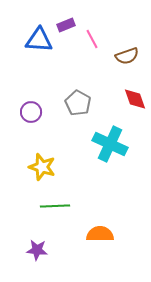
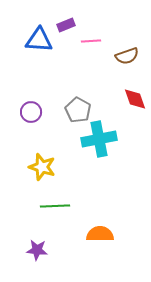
pink line: moved 1 px left, 2 px down; rotated 66 degrees counterclockwise
gray pentagon: moved 7 px down
cyan cross: moved 11 px left, 5 px up; rotated 36 degrees counterclockwise
